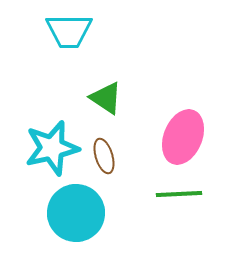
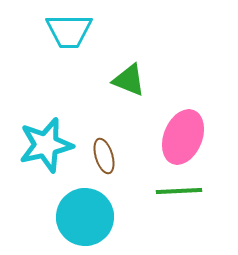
green triangle: moved 23 px right, 18 px up; rotated 12 degrees counterclockwise
cyan star: moved 6 px left, 3 px up
green line: moved 3 px up
cyan circle: moved 9 px right, 4 px down
